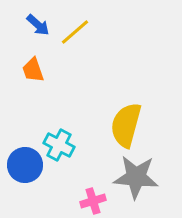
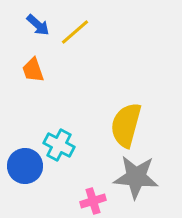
blue circle: moved 1 px down
